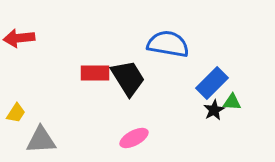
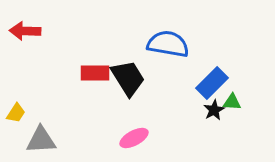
red arrow: moved 6 px right, 7 px up; rotated 8 degrees clockwise
